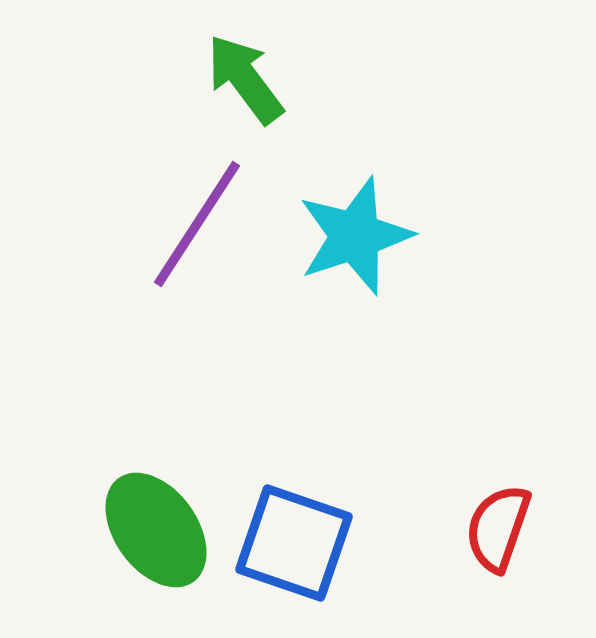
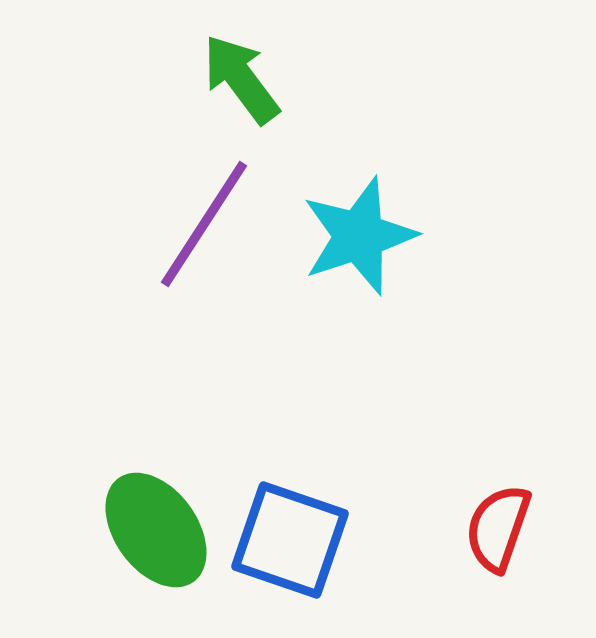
green arrow: moved 4 px left
purple line: moved 7 px right
cyan star: moved 4 px right
blue square: moved 4 px left, 3 px up
